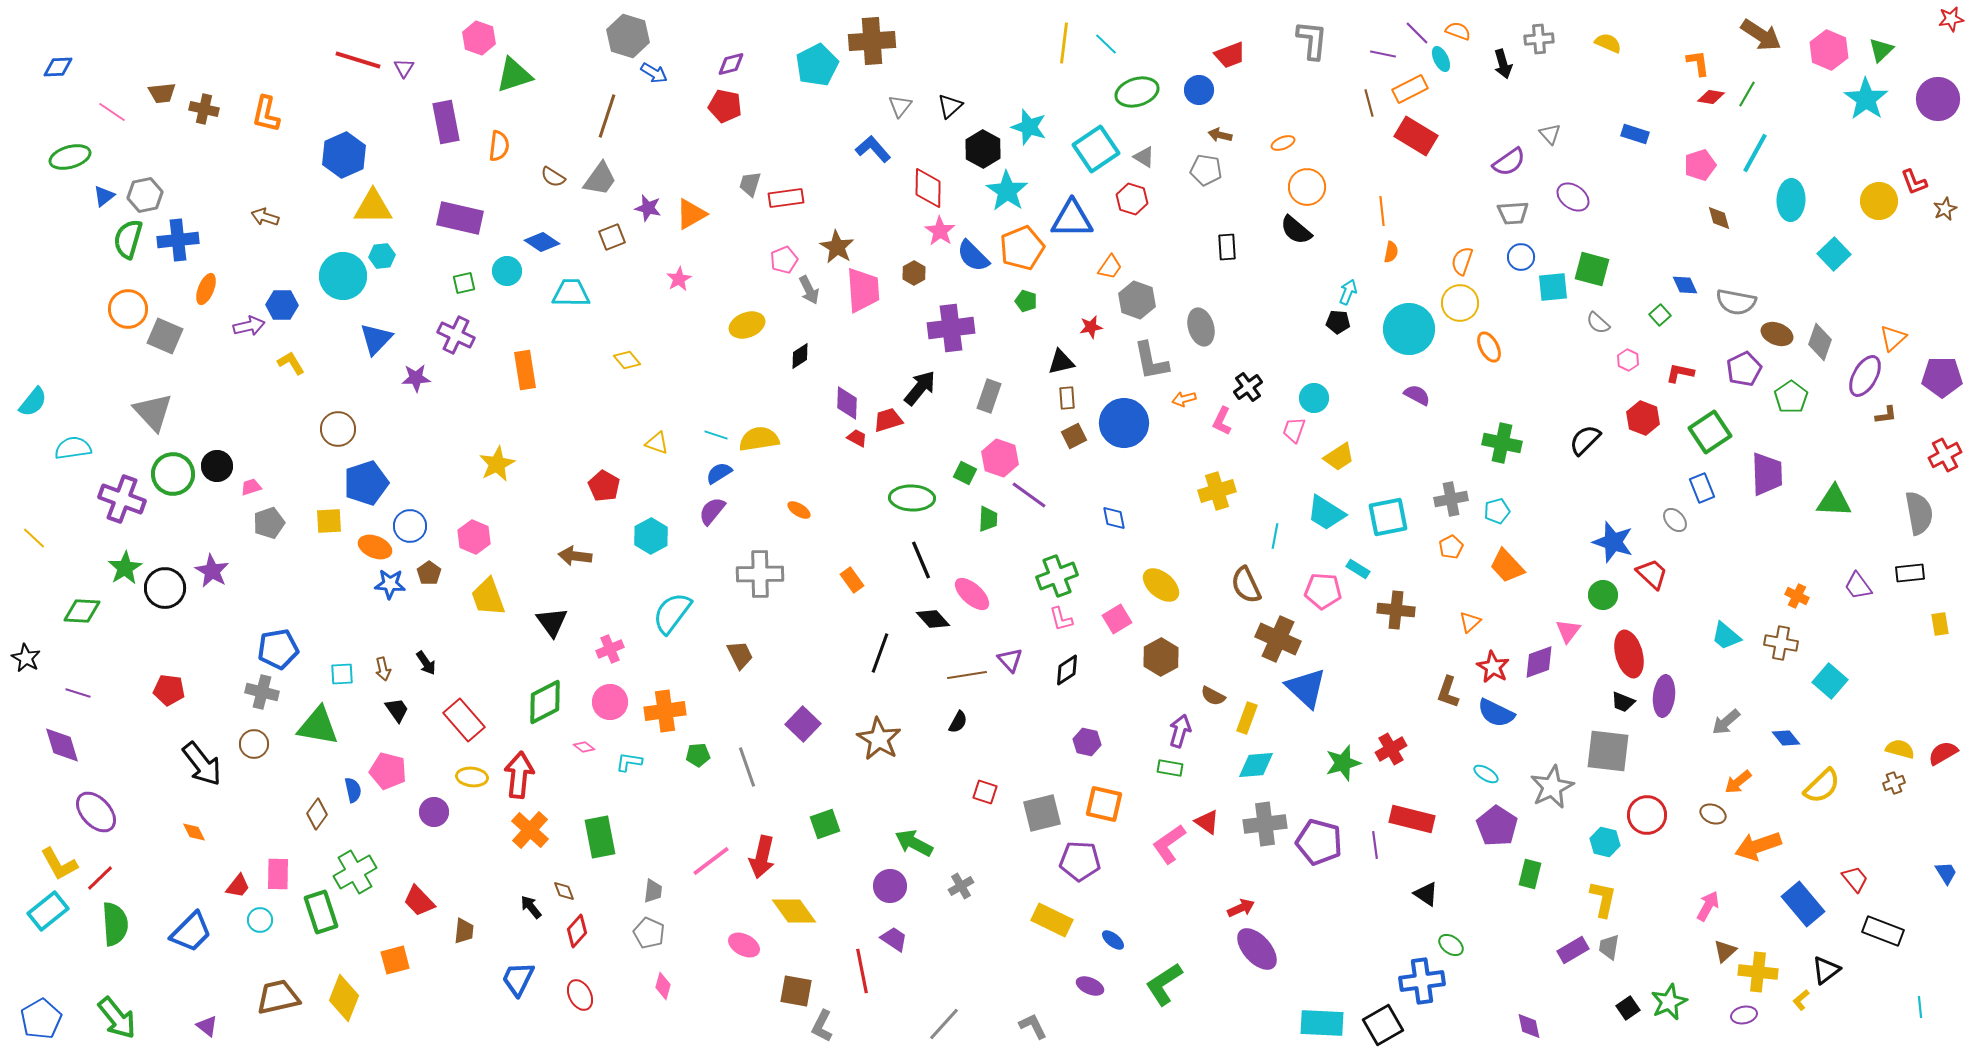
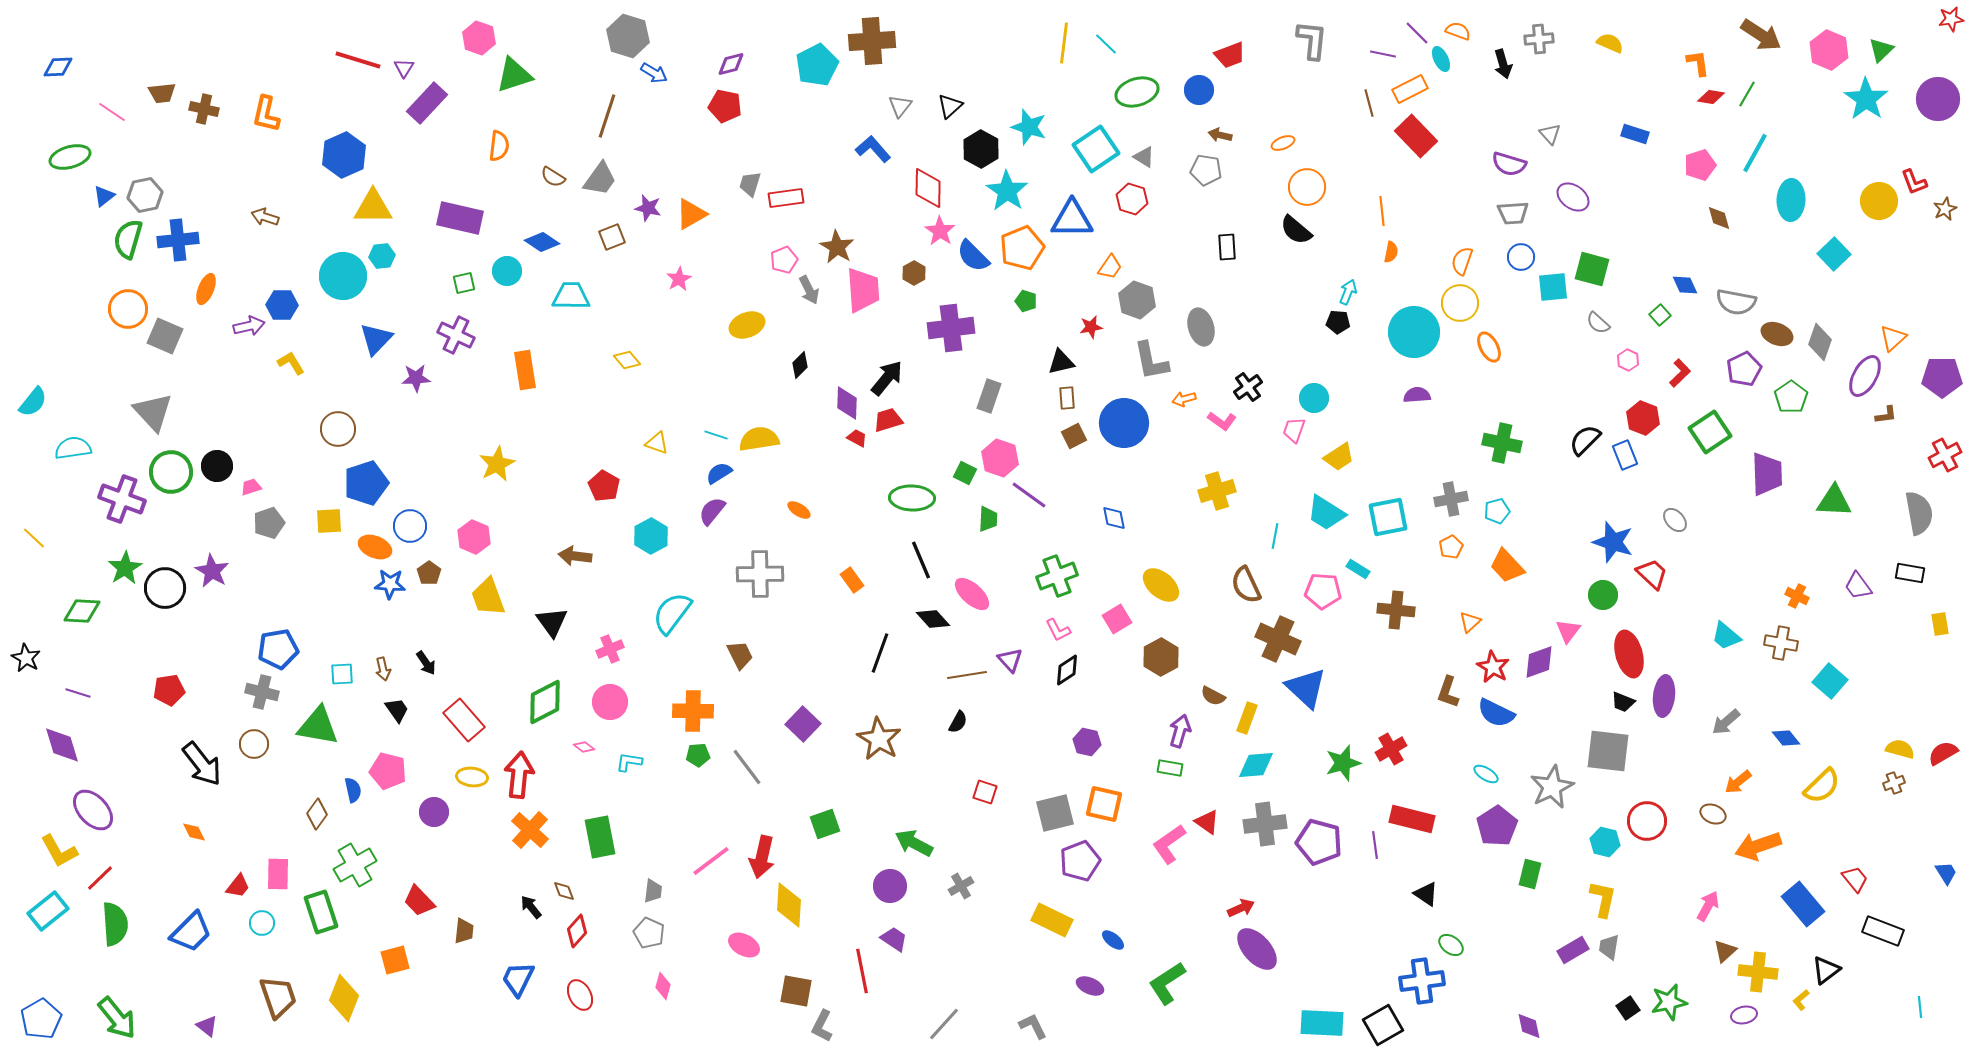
yellow semicircle at (1608, 43): moved 2 px right
purple rectangle at (446, 122): moved 19 px left, 19 px up; rotated 54 degrees clockwise
red rectangle at (1416, 136): rotated 15 degrees clockwise
black hexagon at (983, 149): moved 2 px left
purple semicircle at (1509, 162): moved 2 px down; rotated 52 degrees clockwise
cyan trapezoid at (571, 293): moved 3 px down
cyan circle at (1409, 329): moved 5 px right, 3 px down
black diamond at (800, 356): moved 9 px down; rotated 12 degrees counterclockwise
red L-shape at (1680, 373): rotated 124 degrees clockwise
black arrow at (920, 388): moved 33 px left, 10 px up
purple semicircle at (1417, 395): rotated 32 degrees counterclockwise
pink L-shape at (1222, 421): rotated 80 degrees counterclockwise
green circle at (173, 474): moved 2 px left, 2 px up
blue rectangle at (1702, 488): moved 77 px left, 33 px up
black rectangle at (1910, 573): rotated 16 degrees clockwise
pink L-shape at (1061, 619): moved 3 px left, 11 px down; rotated 12 degrees counterclockwise
red pentagon at (169, 690): rotated 16 degrees counterclockwise
orange cross at (665, 711): moved 28 px right; rotated 9 degrees clockwise
gray line at (747, 767): rotated 18 degrees counterclockwise
purple ellipse at (96, 812): moved 3 px left, 2 px up
gray square at (1042, 813): moved 13 px right
red circle at (1647, 815): moved 6 px down
purple pentagon at (1497, 826): rotated 6 degrees clockwise
purple pentagon at (1080, 861): rotated 24 degrees counterclockwise
yellow L-shape at (59, 864): moved 13 px up
green cross at (355, 872): moved 7 px up
yellow diamond at (794, 911): moved 5 px left, 6 px up; rotated 39 degrees clockwise
cyan circle at (260, 920): moved 2 px right, 3 px down
green L-shape at (1164, 984): moved 3 px right, 1 px up
brown trapezoid at (278, 997): rotated 84 degrees clockwise
green star at (1669, 1002): rotated 12 degrees clockwise
